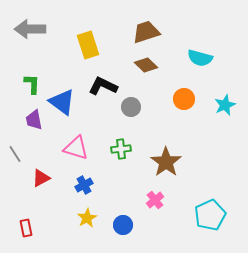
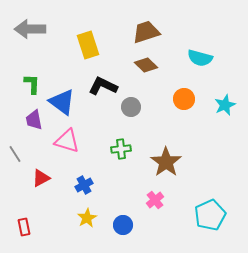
pink triangle: moved 9 px left, 7 px up
red rectangle: moved 2 px left, 1 px up
